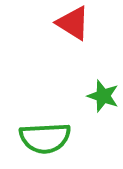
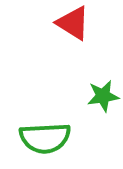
green star: rotated 28 degrees counterclockwise
